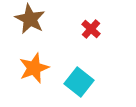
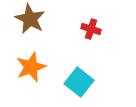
red cross: rotated 24 degrees counterclockwise
orange star: moved 3 px left, 1 px up
